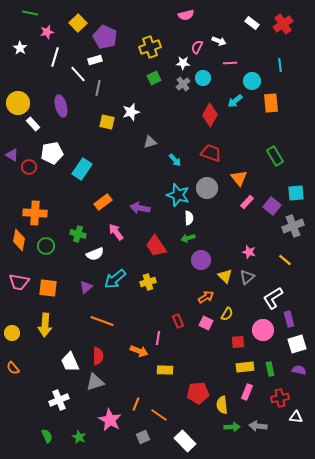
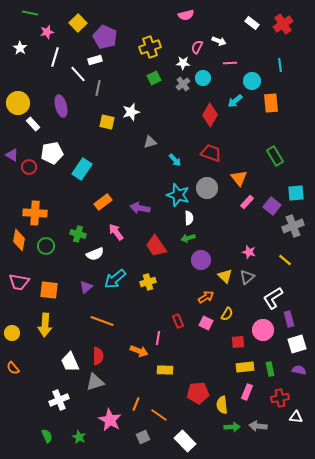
orange square at (48, 288): moved 1 px right, 2 px down
